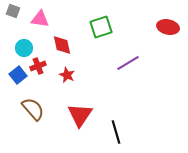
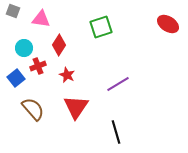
pink triangle: moved 1 px right
red ellipse: moved 3 px up; rotated 20 degrees clockwise
red diamond: moved 3 px left; rotated 45 degrees clockwise
purple line: moved 10 px left, 21 px down
blue square: moved 2 px left, 3 px down
red triangle: moved 4 px left, 8 px up
